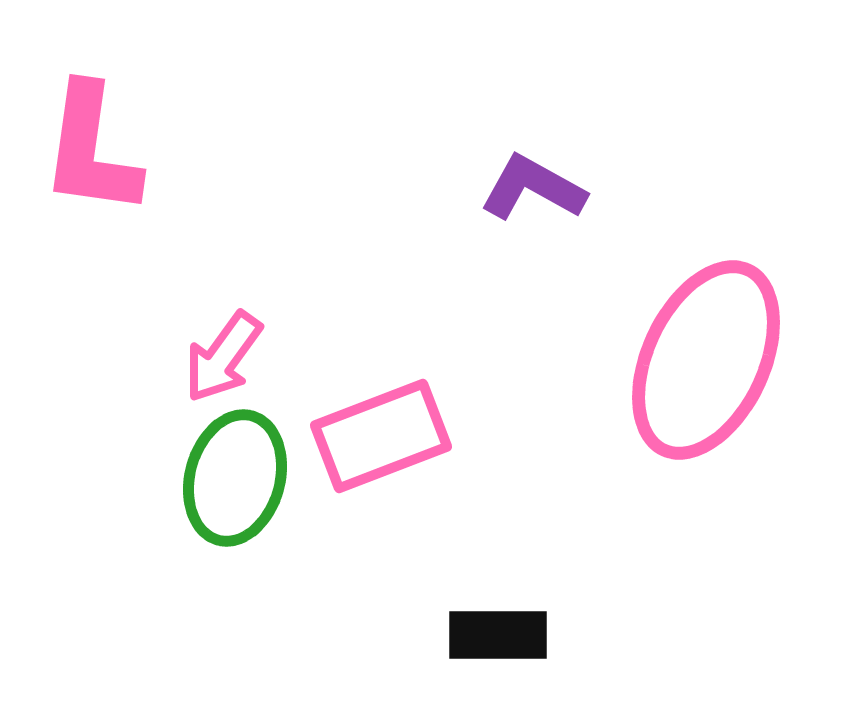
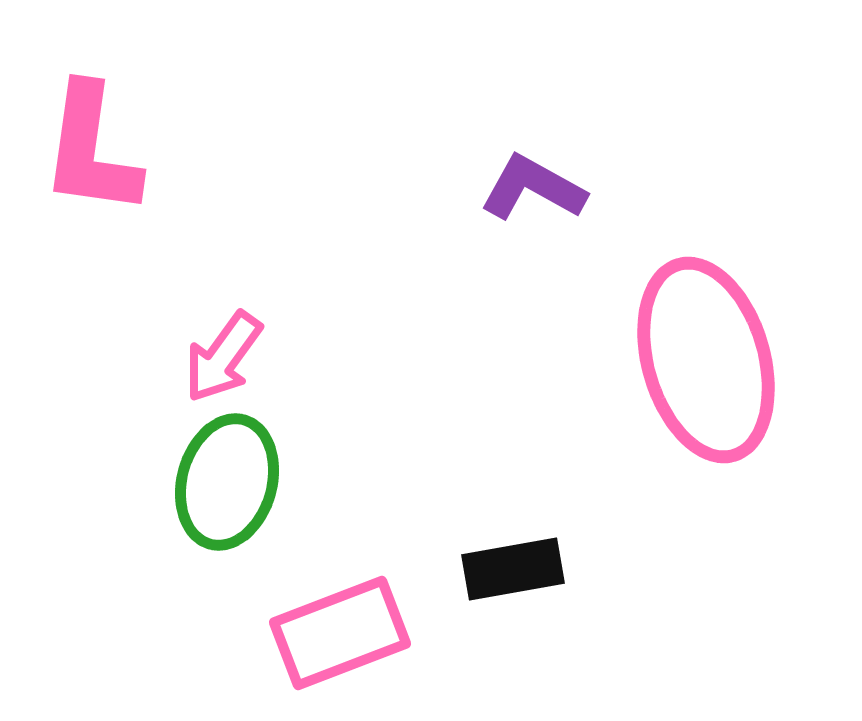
pink ellipse: rotated 41 degrees counterclockwise
pink rectangle: moved 41 px left, 197 px down
green ellipse: moved 8 px left, 4 px down
black rectangle: moved 15 px right, 66 px up; rotated 10 degrees counterclockwise
